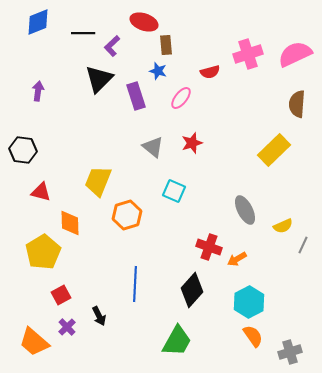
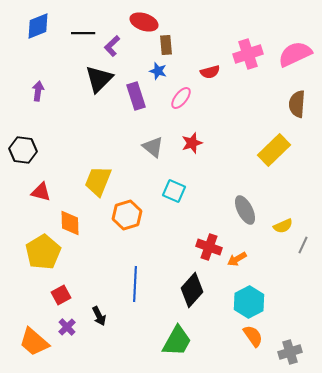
blue diamond: moved 4 px down
